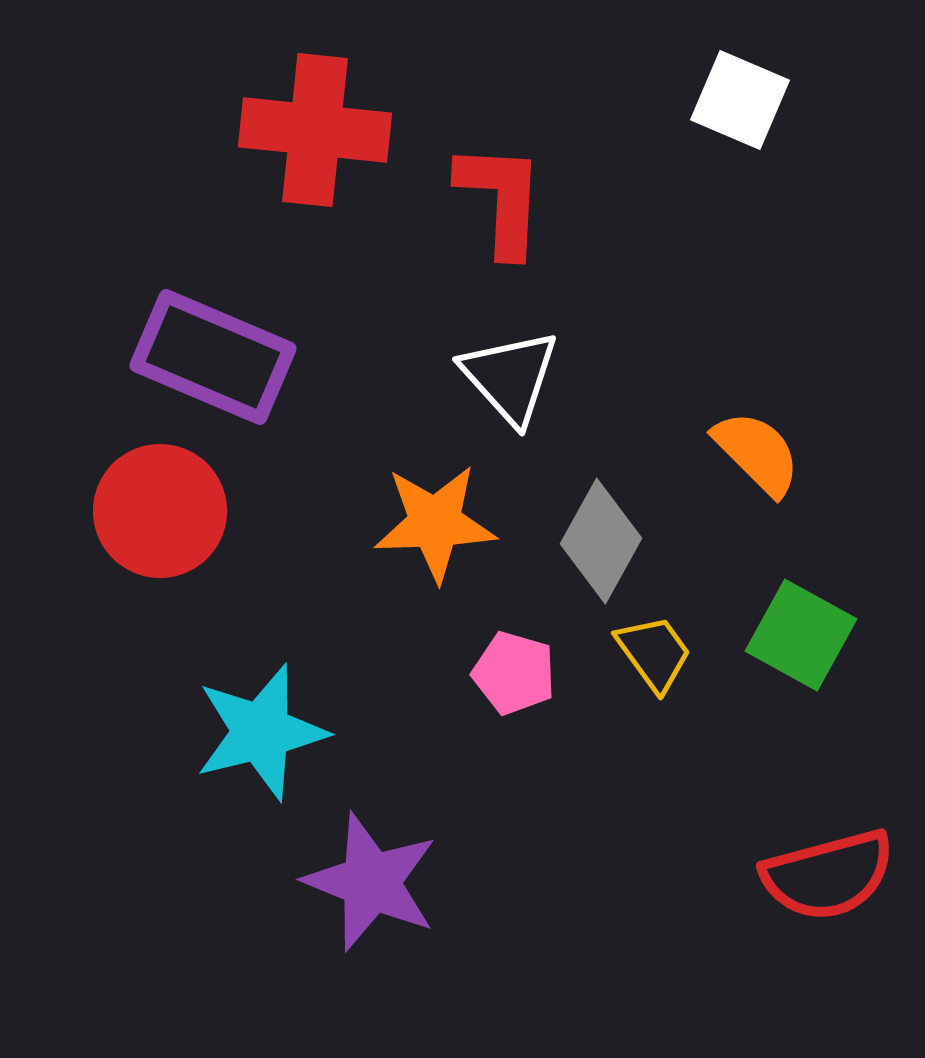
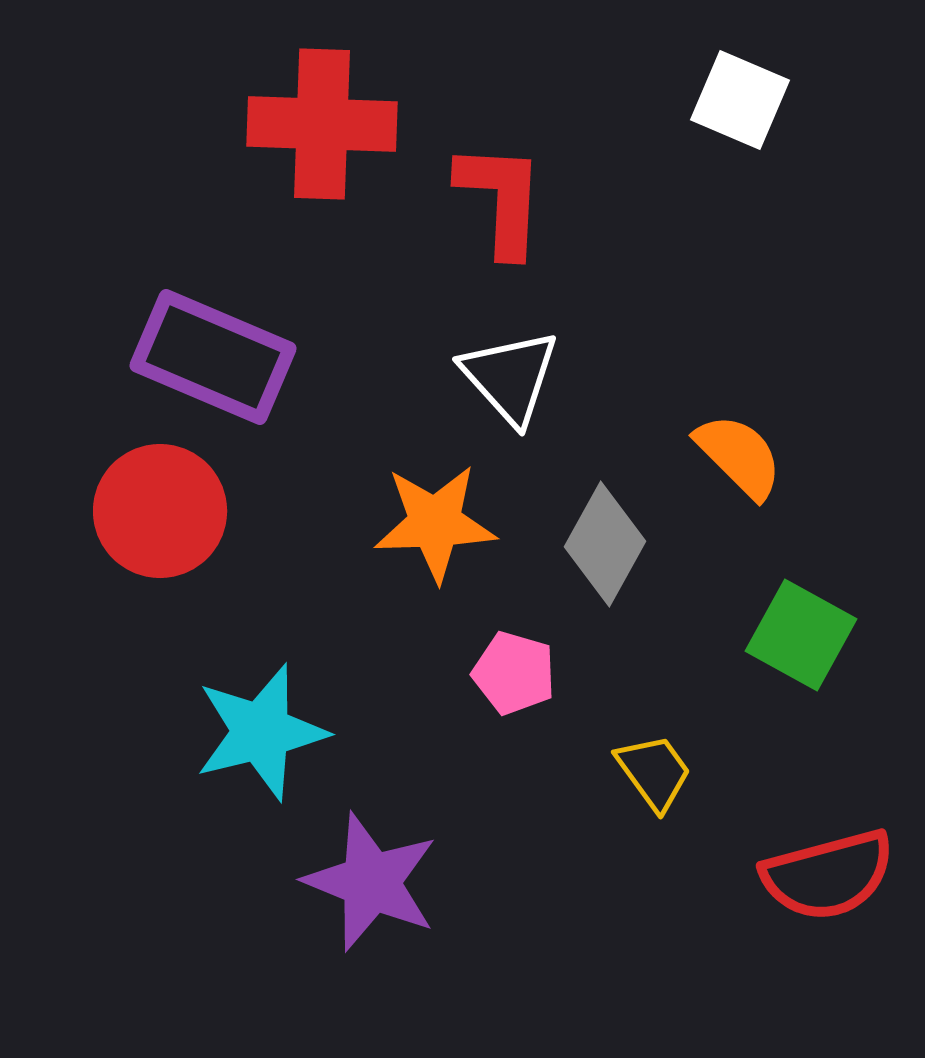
red cross: moved 7 px right, 6 px up; rotated 4 degrees counterclockwise
orange semicircle: moved 18 px left, 3 px down
gray diamond: moved 4 px right, 3 px down
yellow trapezoid: moved 119 px down
